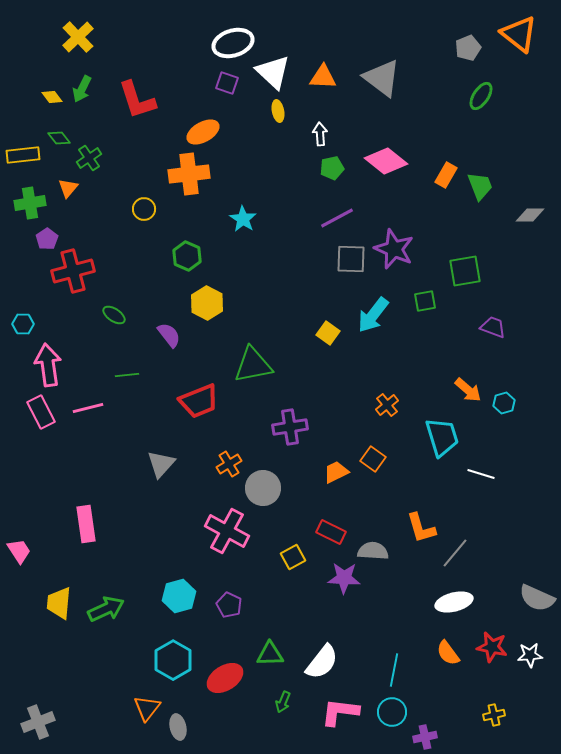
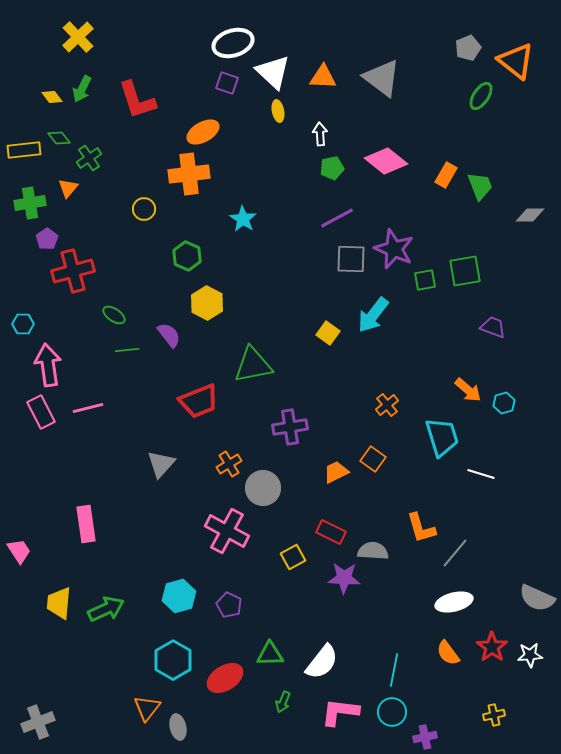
orange triangle at (519, 34): moved 3 px left, 27 px down
yellow rectangle at (23, 155): moved 1 px right, 5 px up
green square at (425, 301): moved 21 px up
green line at (127, 375): moved 25 px up
red star at (492, 647): rotated 24 degrees clockwise
